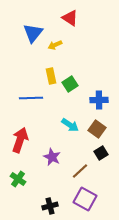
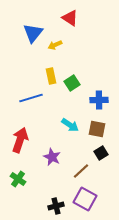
green square: moved 2 px right, 1 px up
blue line: rotated 15 degrees counterclockwise
brown square: rotated 24 degrees counterclockwise
brown line: moved 1 px right
black cross: moved 6 px right
